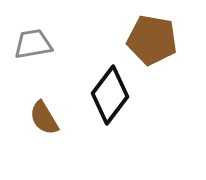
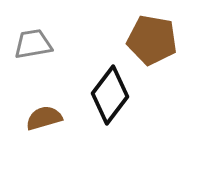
brown semicircle: rotated 105 degrees clockwise
